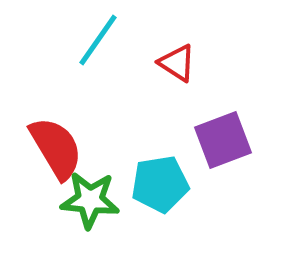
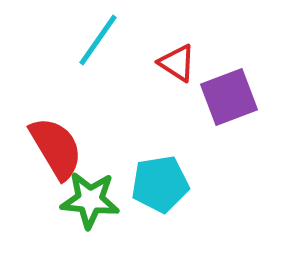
purple square: moved 6 px right, 43 px up
